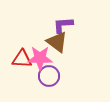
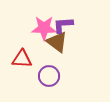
pink star: moved 4 px right, 30 px up
